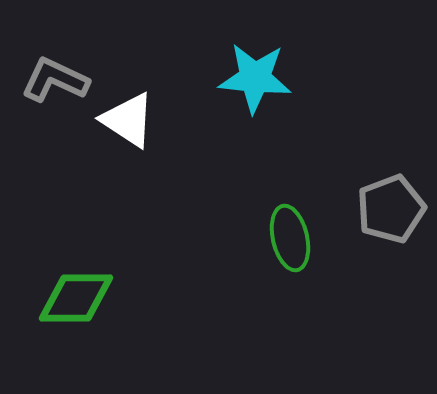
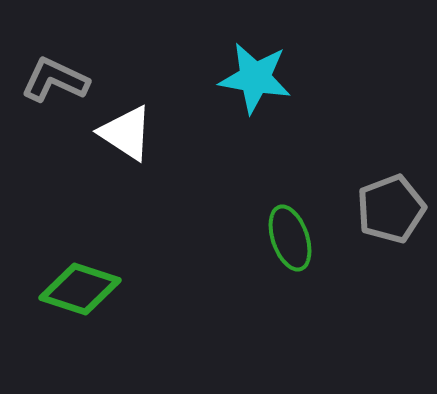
cyan star: rotated 4 degrees clockwise
white triangle: moved 2 px left, 13 px down
green ellipse: rotated 6 degrees counterclockwise
green diamond: moved 4 px right, 9 px up; rotated 18 degrees clockwise
